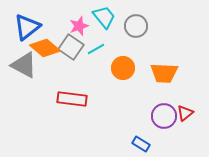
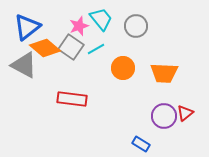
cyan trapezoid: moved 3 px left, 2 px down
